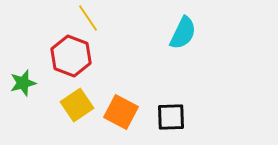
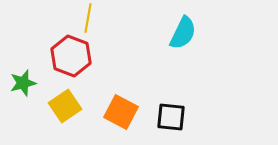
yellow line: rotated 44 degrees clockwise
yellow square: moved 12 px left, 1 px down
black square: rotated 8 degrees clockwise
